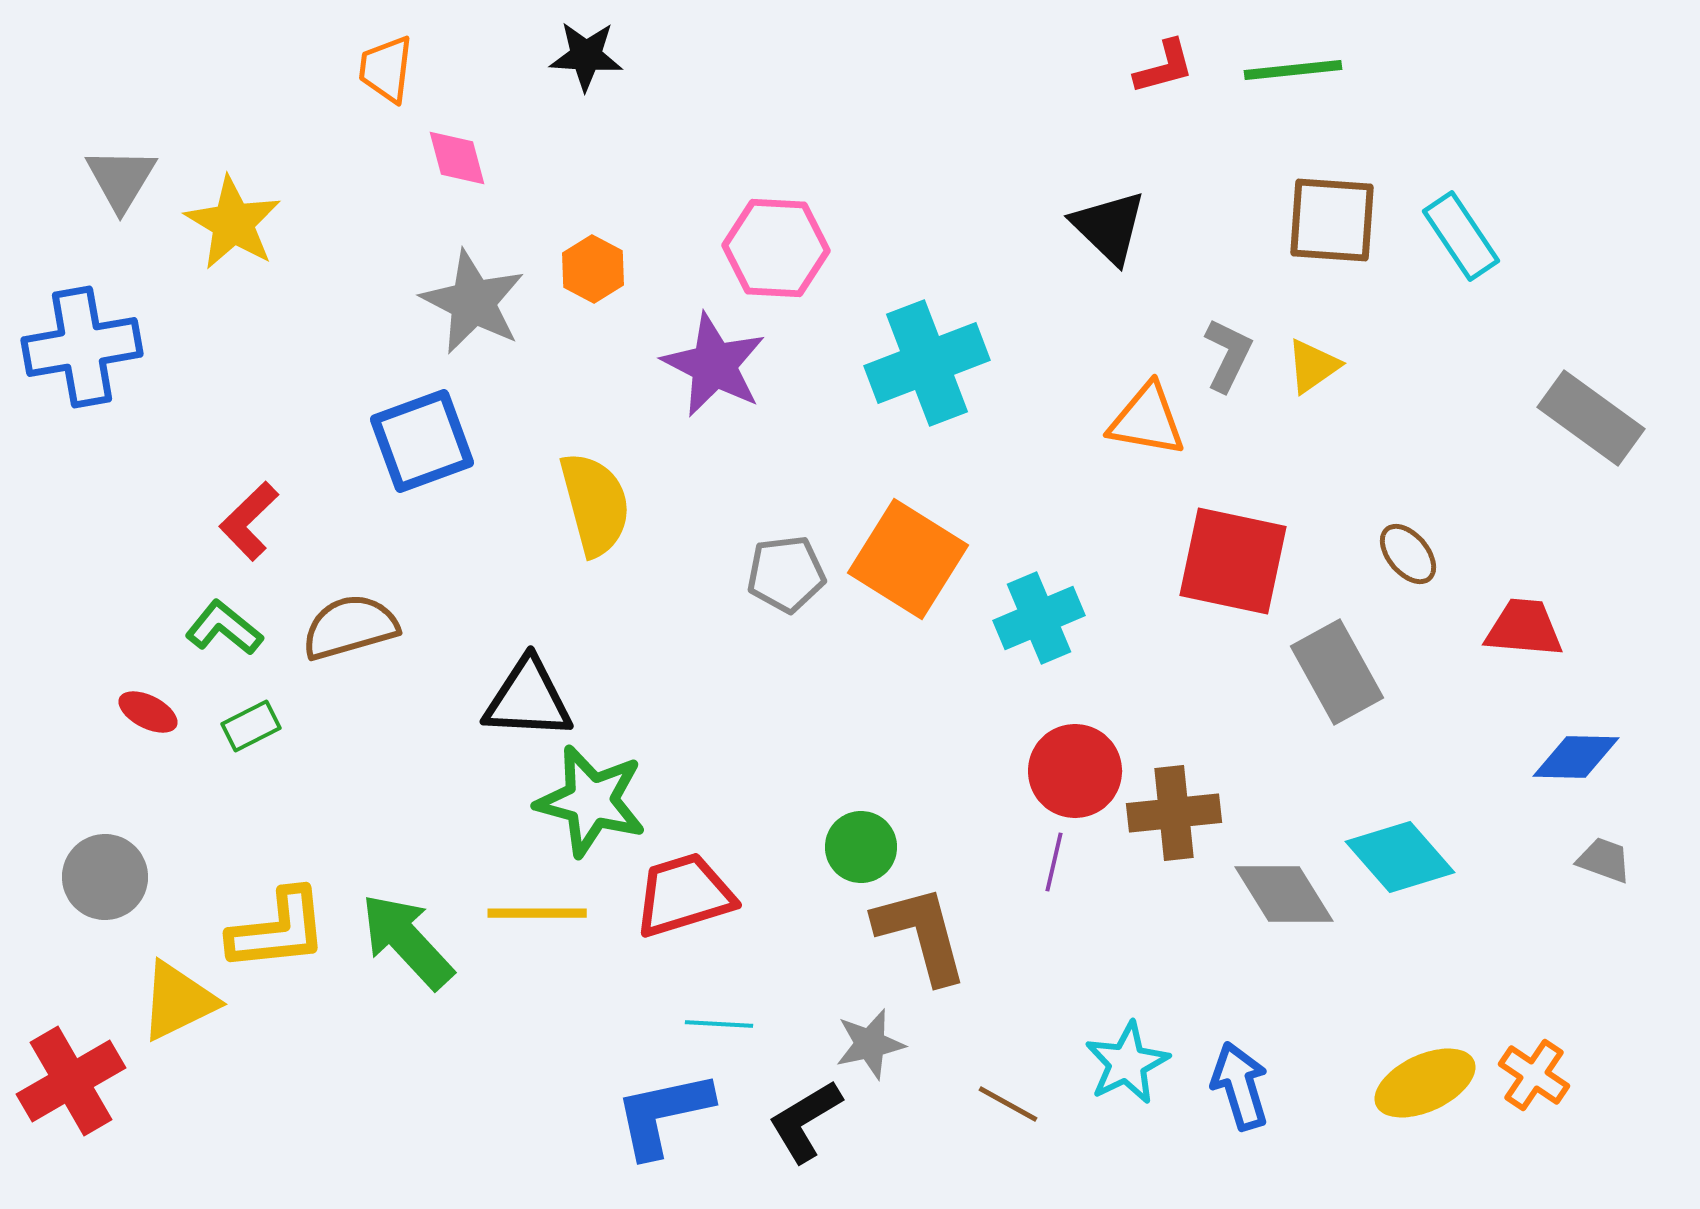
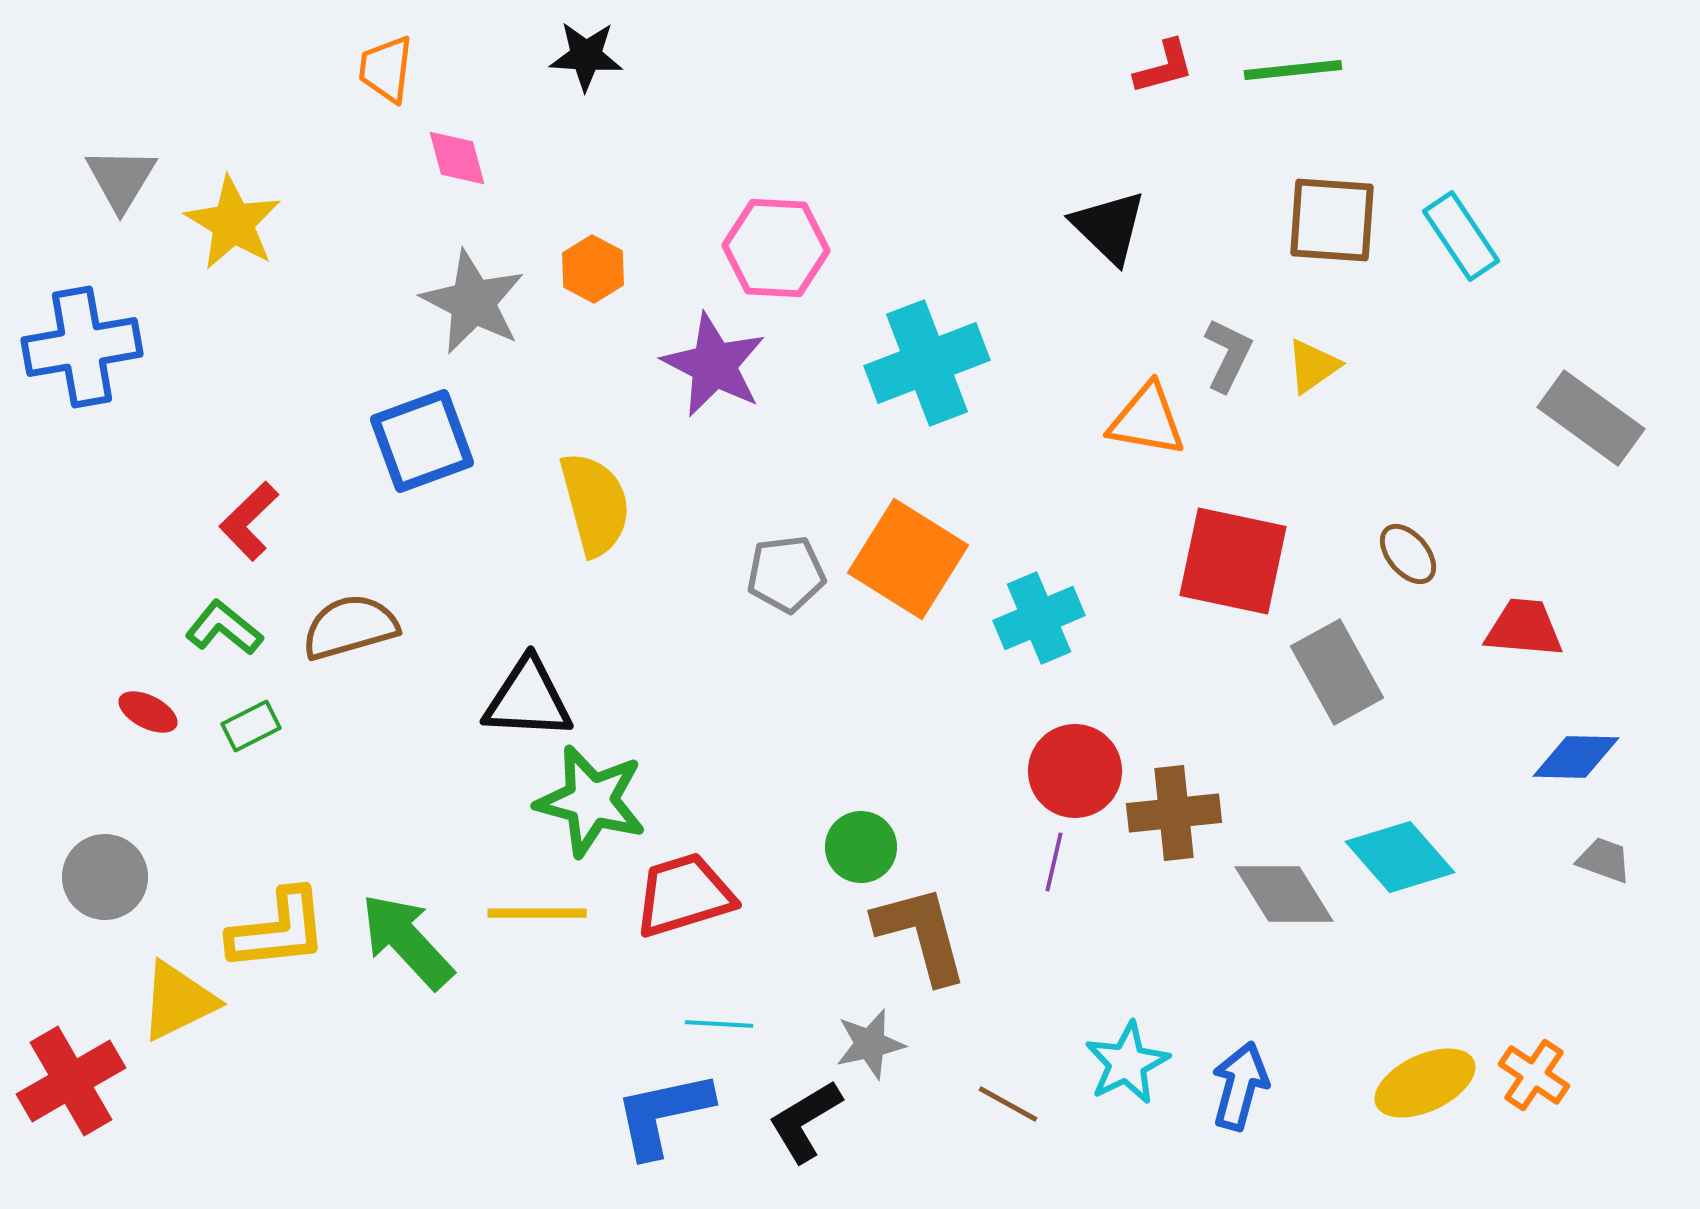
blue arrow at (1240, 1086): rotated 32 degrees clockwise
